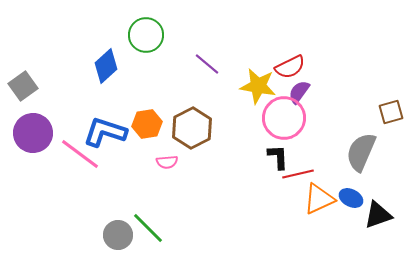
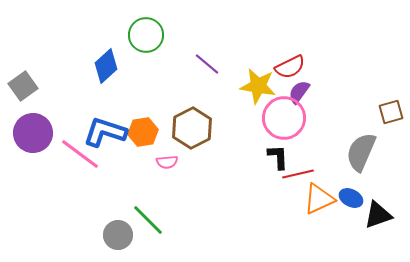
orange hexagon: moved 4 px left, 8 px down
green line: moved 8 px up
